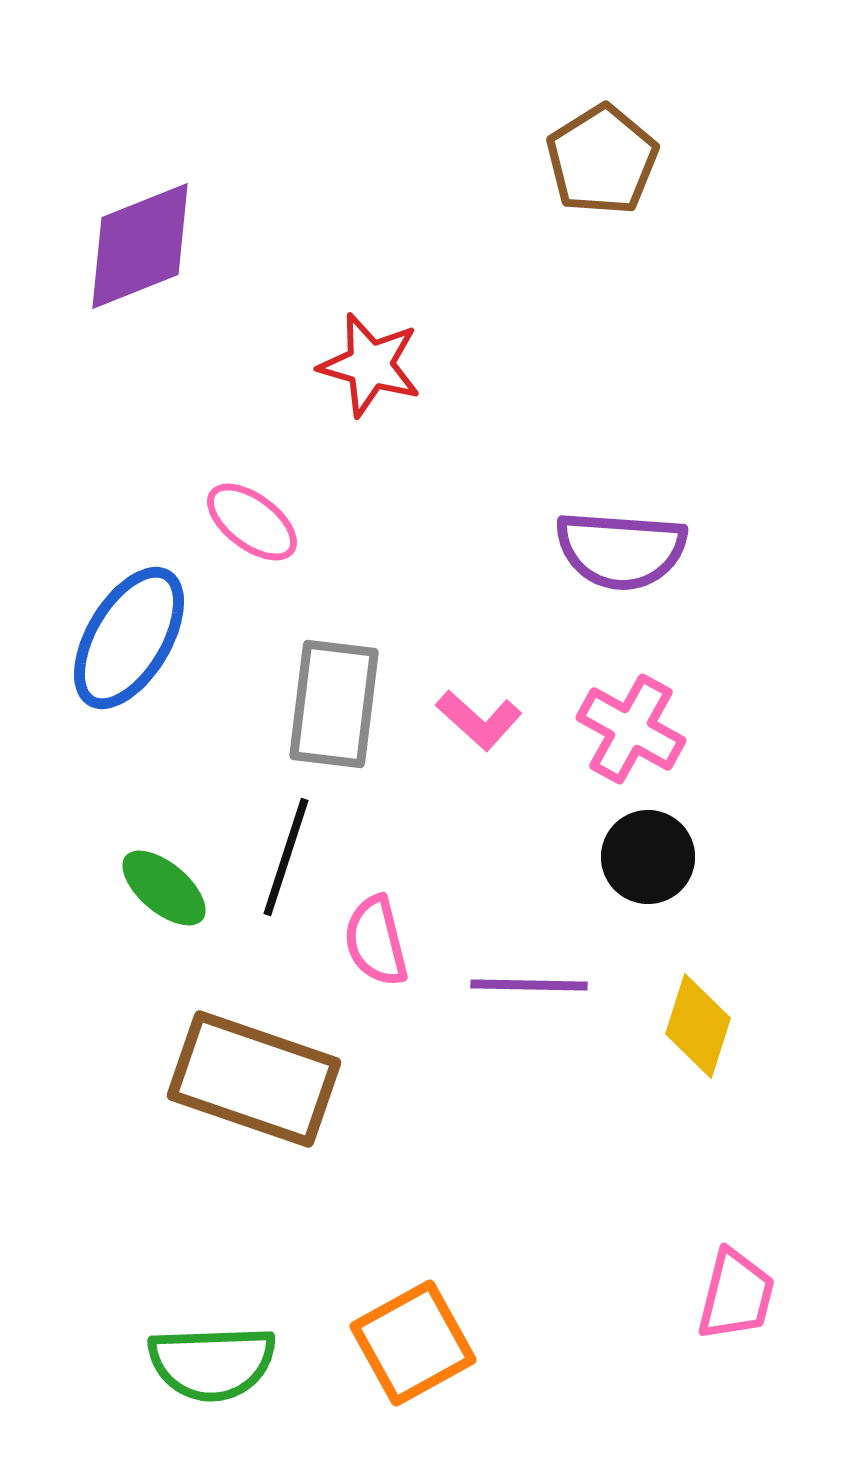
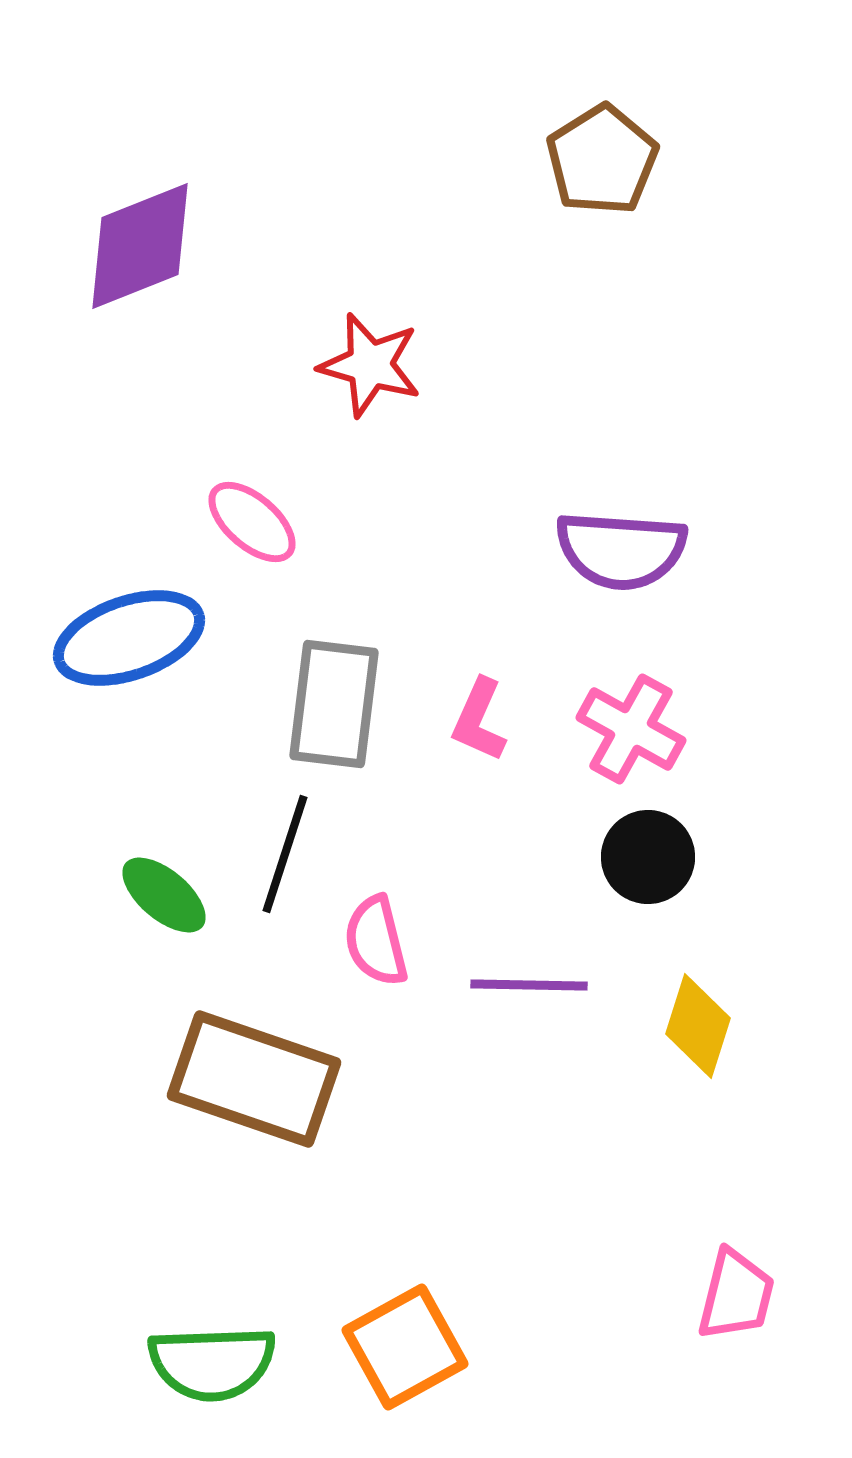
pink ellipse: rotated 4 degrees clockwise
blue ellipse: rotated 40 degrees clockwise
pink L-shape: rotated 72 degrees clockwise
black line: moved 1 px left, 3 px up
green ellipse: moved 7 px down
orange square: moved 8 px left, 4 px down
